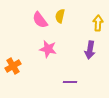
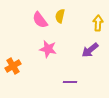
purple arrow: rotated 42 degrees clockwise
